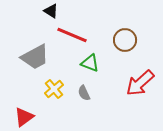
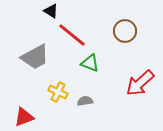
red line: rotated 16 degrees clockwise
brown circle: moved 9 px up
yellow cross: moved 4 px right, 3 px down; rotated 24 degrees counterclockwise
gray semicircle: moved 1 px right, 8 px down; rotated 105 degrees clockwise
red triangle: rotated 15 degrees clockwise
